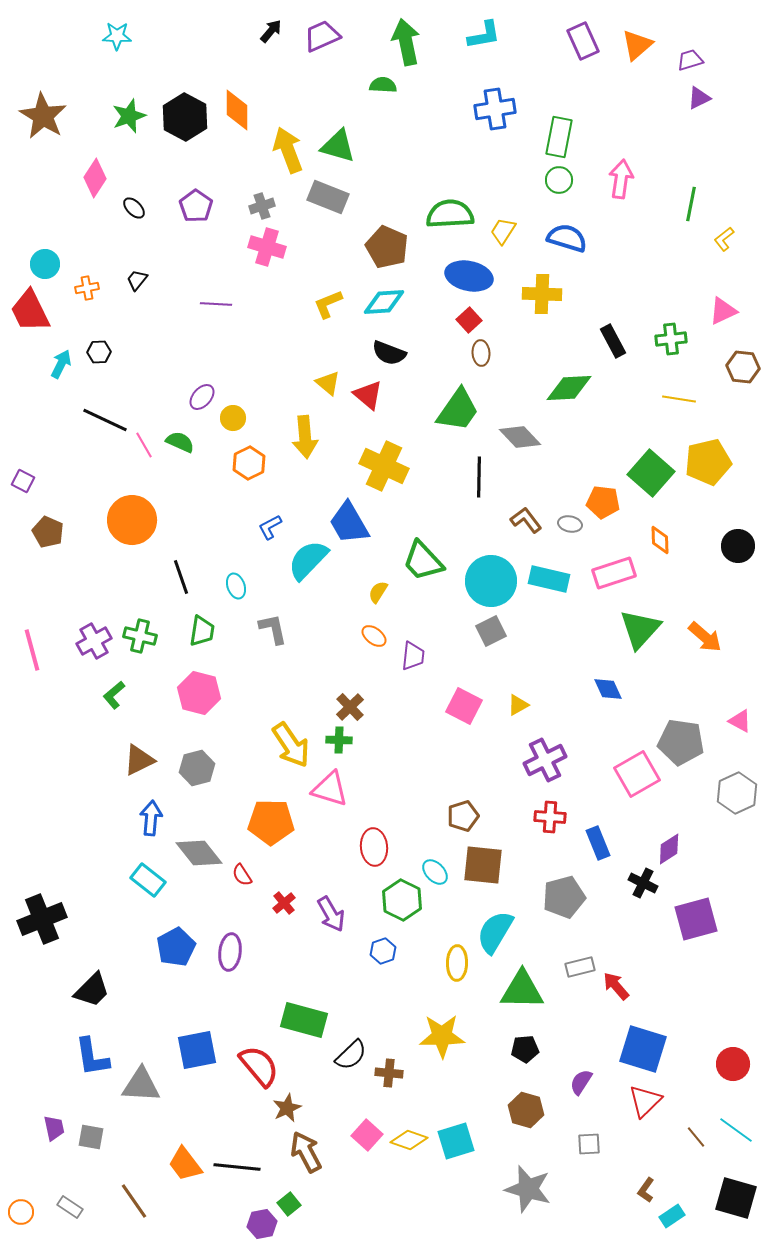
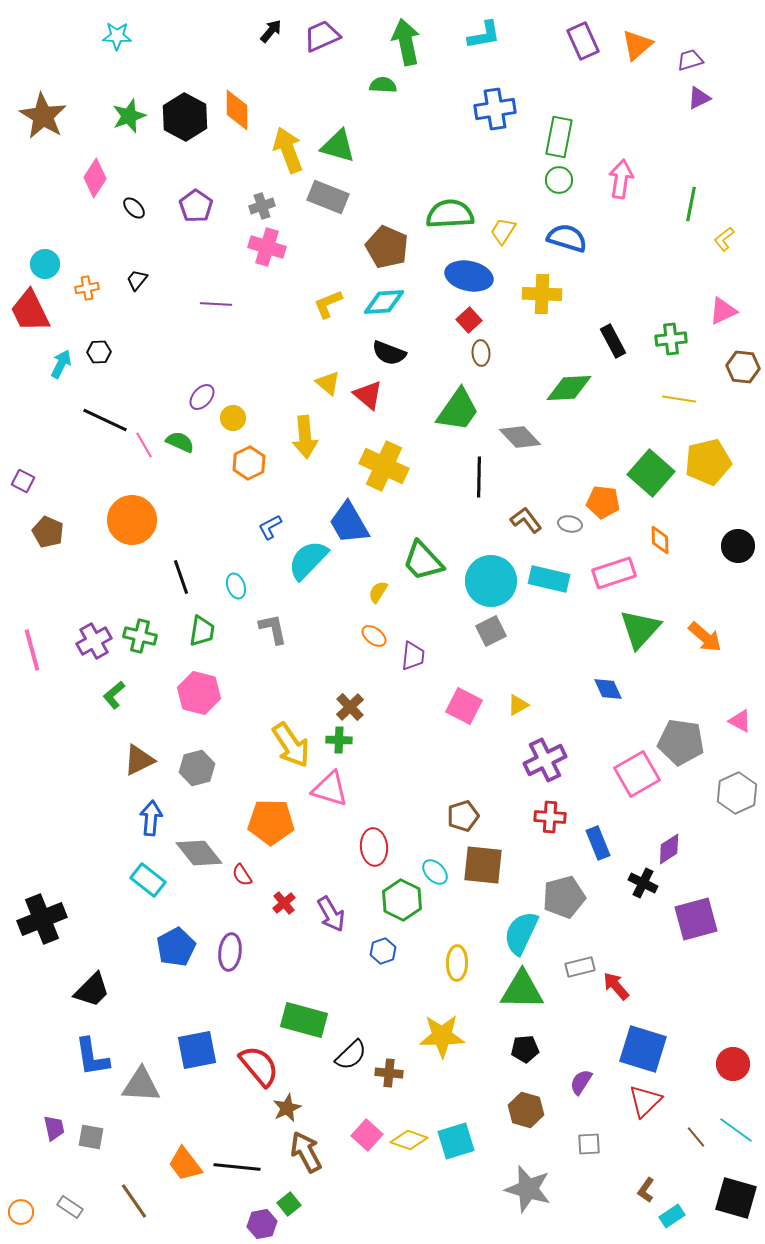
cyan semicircle at (495, 932): moved 26 px right, 1 px down; rotated 6 degrees counterclockwise
